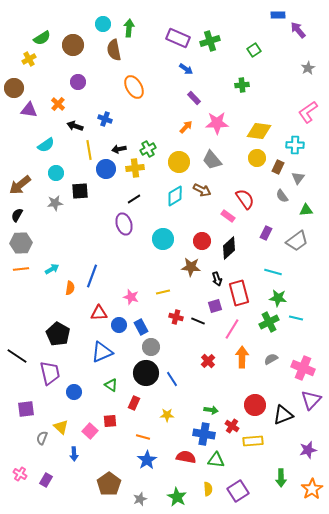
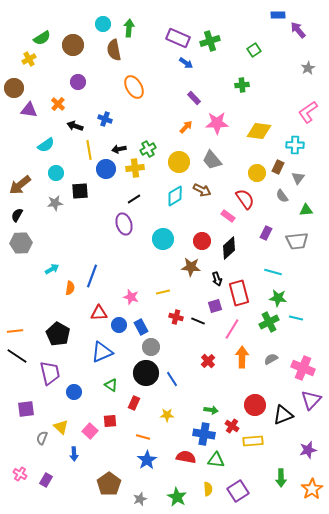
blue arrow at (186, 69): moved 6 px up
yellow circle at (257, 158): moved 15 px down
gray trapezoid at (297, 241): rotated 30 degrees clockwise
orange line at (21, 269): moved 6 px left, 62 px down
